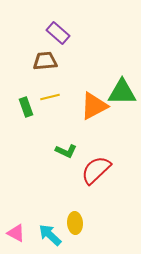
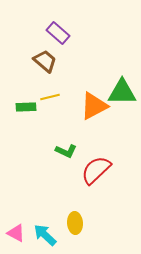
brown trapezoid: rotated 45 degrees clockwise
green rectangle: rotated 72 degrees counterclockwise
cyan arrow: moved 5 px left
